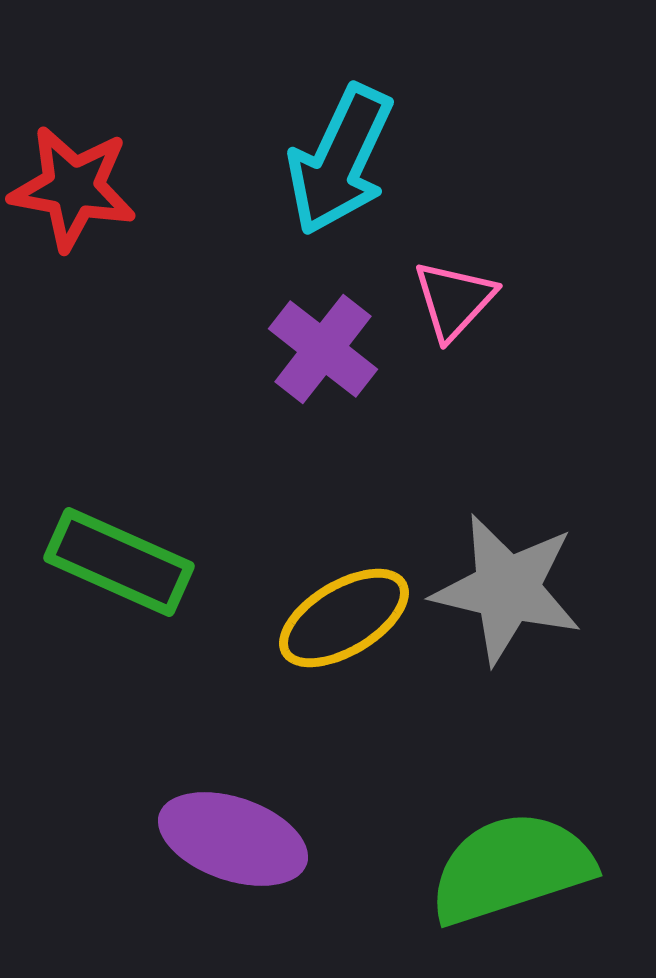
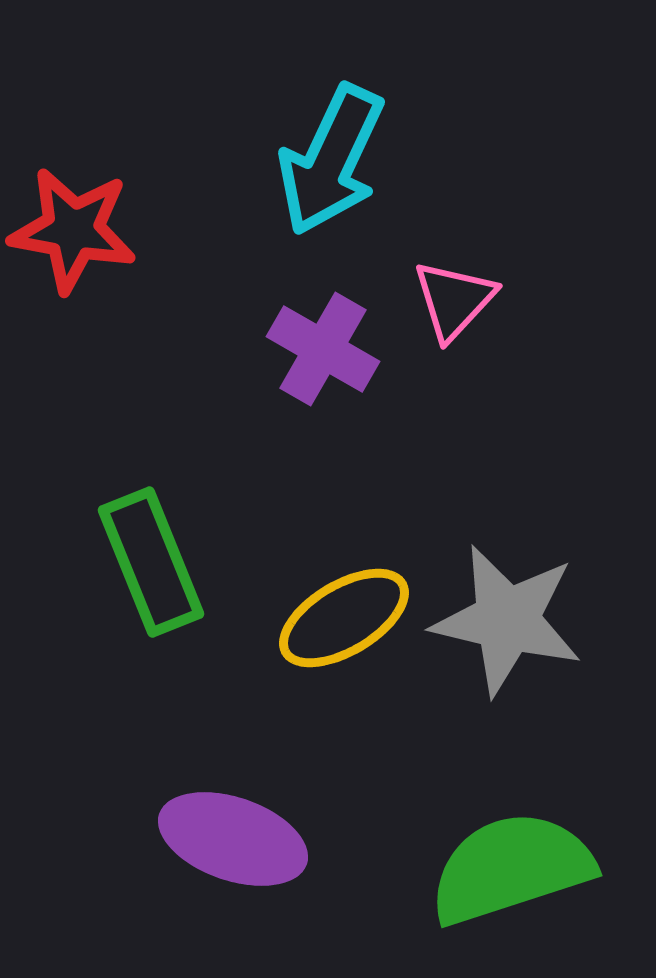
cyan arrow: moved 9 px left
red star: moved 42 px down
purple cross: rotated 8 degrees counterclockwise
green rectangle: moved 32 px right; rotated 44 degrees clockwise
gray star: moved 31 px down
